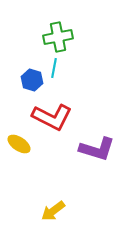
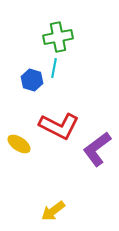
red L-shape: moved 7 px right, 9 px down
purple L-shape: rotated 126 degrees clockwise
